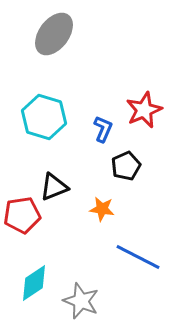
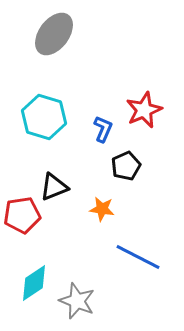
gray star: moved 4 px left
